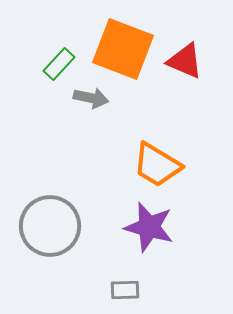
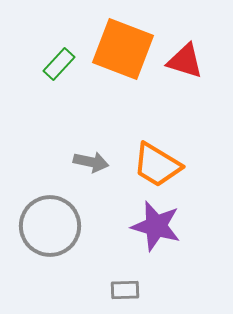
red triangle: rotated 6 degrees counterclockwise
gray arrow: moved 64 px down
purple star: moved 7 px right, 1 px up
